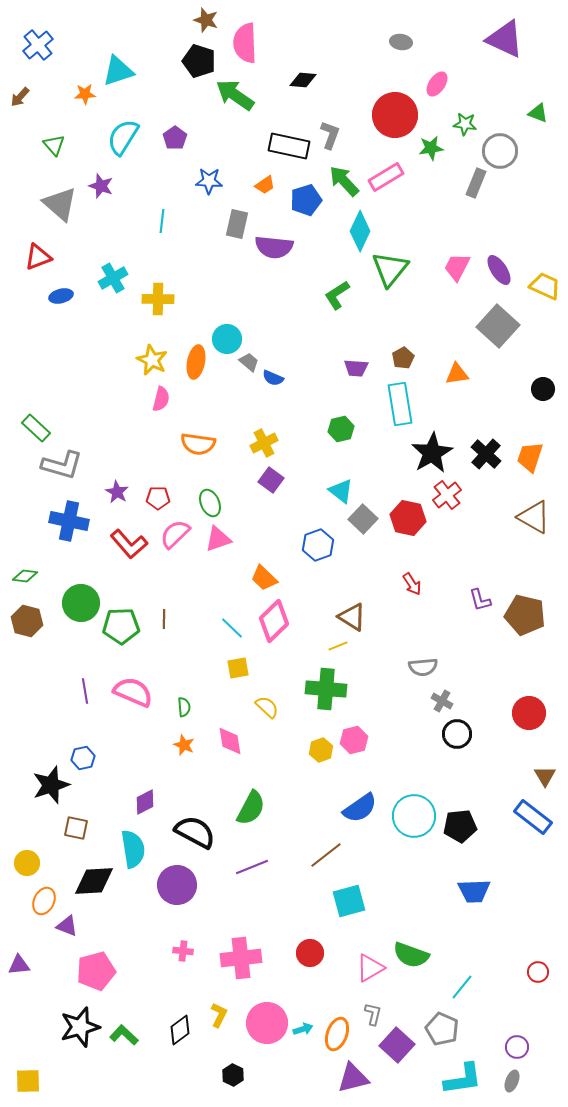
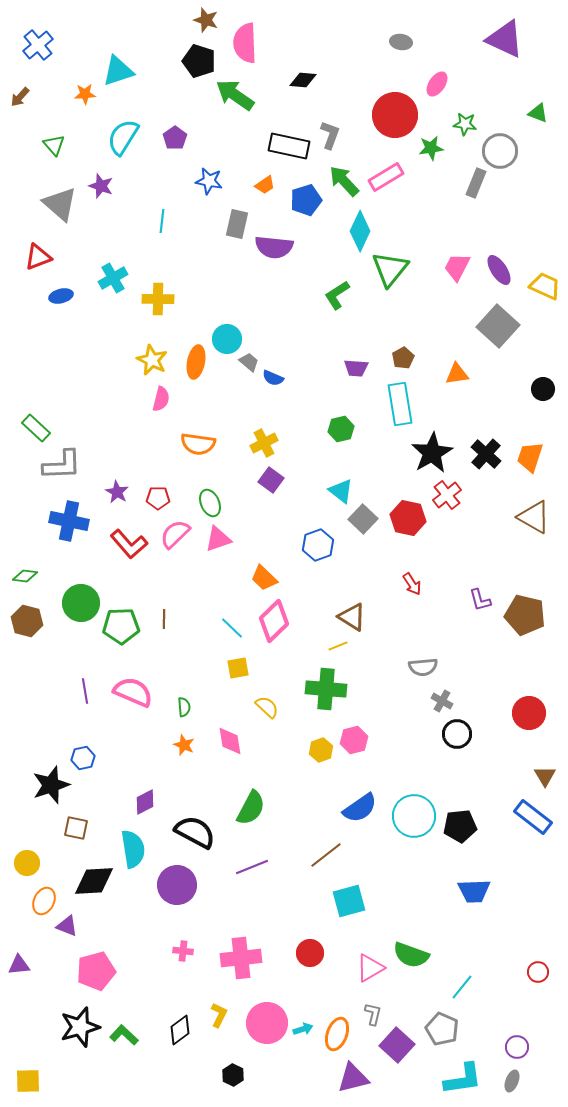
blue star at (209, 181): rotated 8 degrees clockwise
gray L-shape at (62, 465): rotated 18 degrees counterclockwise
